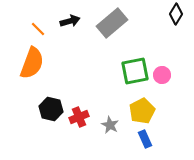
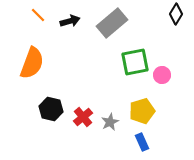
orange line: moved 14 px up
green square: moved 9 px up
yellow pentagon: rotated 10 degrees clockwise
red cross: moved 4 px right; rotated 18 degrees counterclockwise
gray star: moved 3 px up; rotated 18 degrees clockwise
blue rectangle: moved 3 px left, 3 px down
